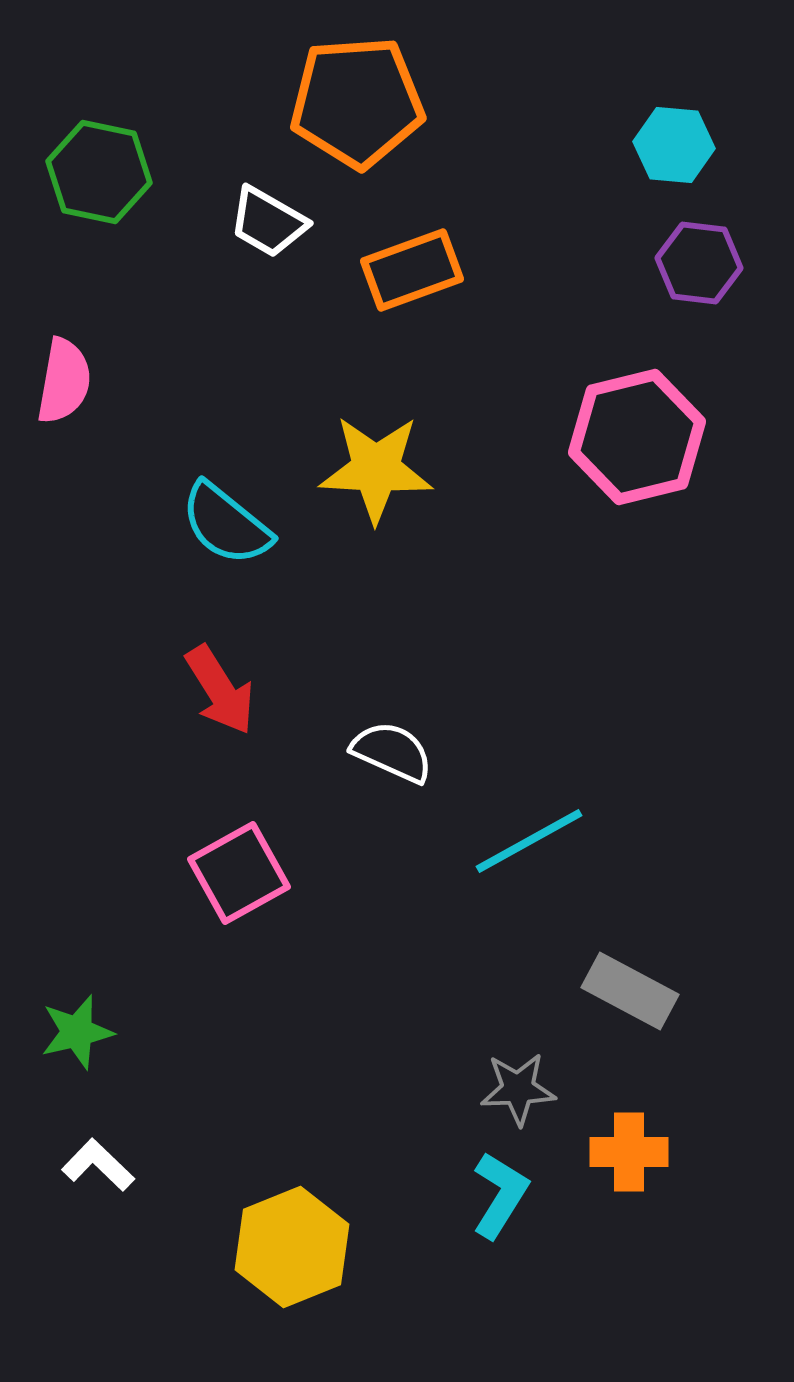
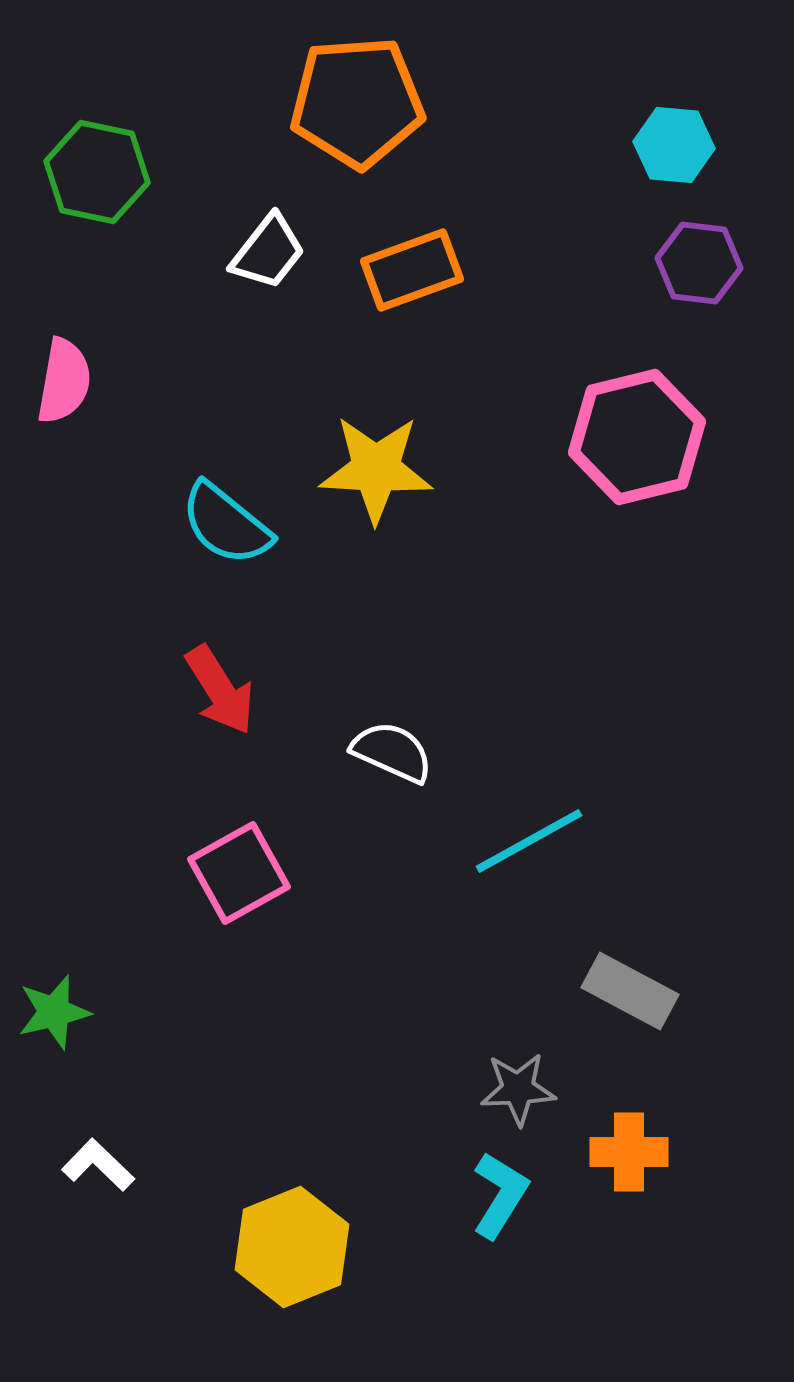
green hexagon: moved 2 px left
white trapezoid: moved 30 px down; rotated 82 degrees counterclockwise
green star: moved 23 px left, 20 px up
